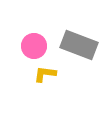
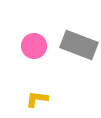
yellow L-shape: moved 8 px left, 25 px down
